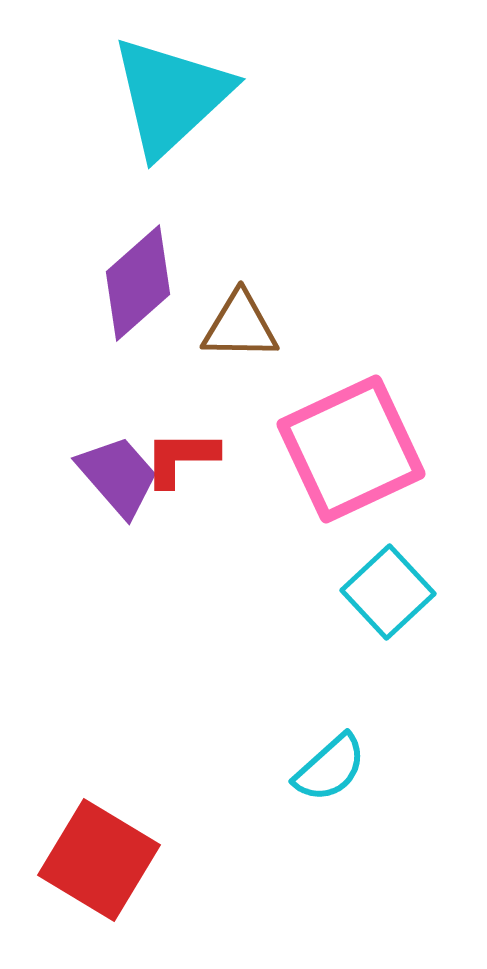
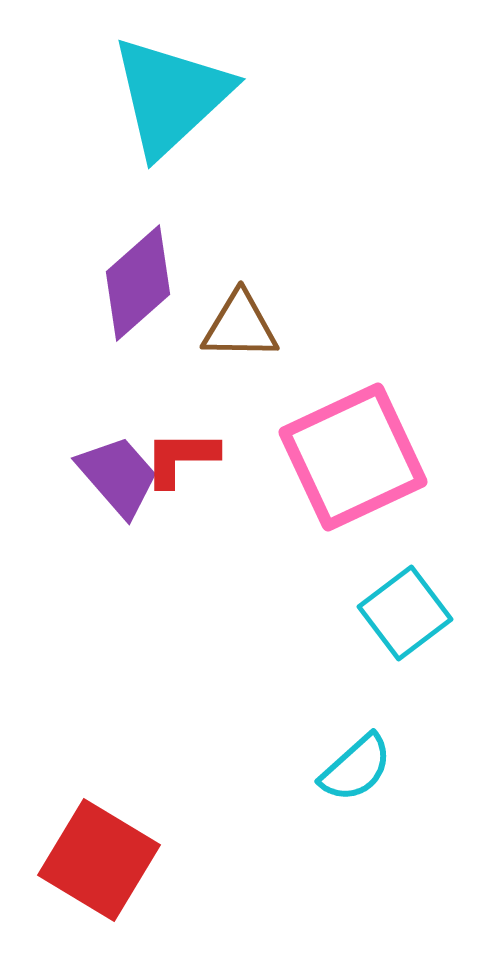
pink square: moved 2 px right, 8 px down
cyan square: moved 17 px right, 21 px down; rotated 6 degrees clockwise
cyan semicircle: moved 26 px right
